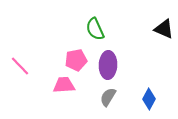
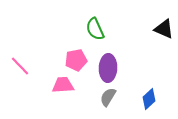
purple ellipse: moved 3 px down
pink trapezoid: moved 1 px left
blue diamond: rotated 20 degrees clockwise
